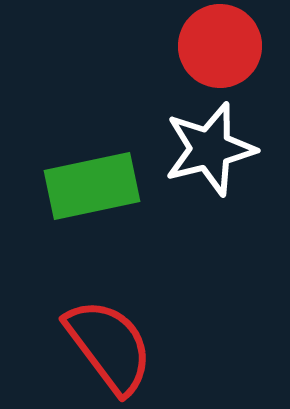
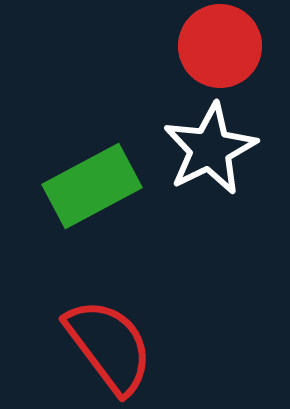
white star: rotated 12 degrees counterclockwise
green rectangle: rotated 16 degrees counterclockwise
